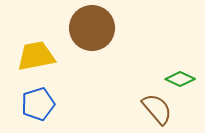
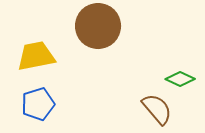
brown circle: moved 6 px right, 2 px up
